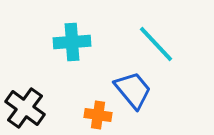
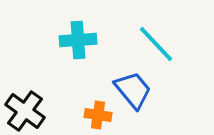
cyan cross: moved 6 px right, 2 px up
black cross: moved 3 px down
